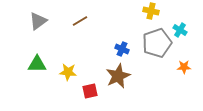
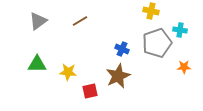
cyan cross: rotated 24 degrees counterclockwise
